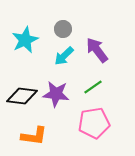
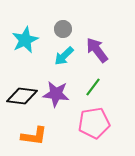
green line: rotated 18 degrees counterclockwise
